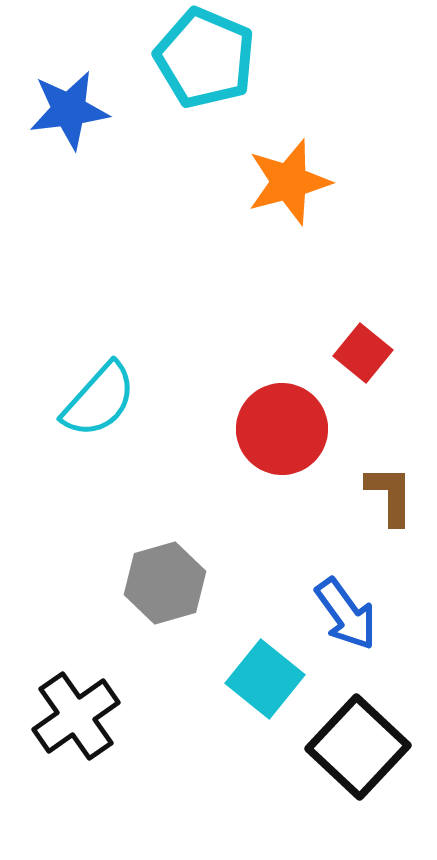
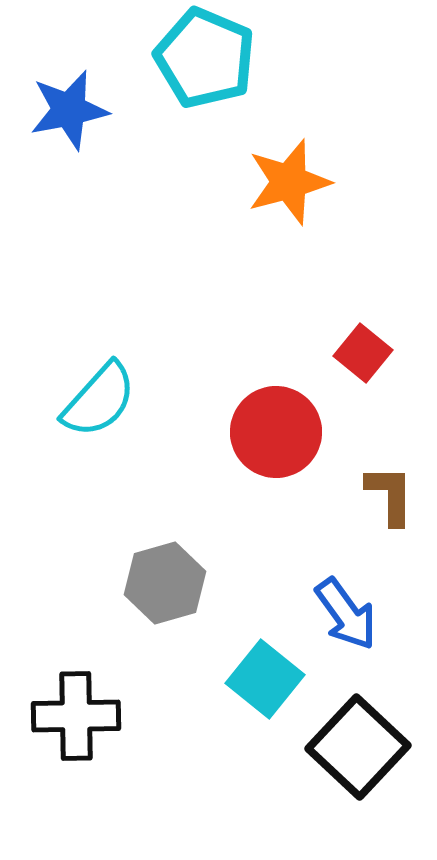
blue star: rotated 4 degrees counterclockwise
red circle: moved 6 px left, 3 px down
black cross: rotated 34 degrees clockwise
